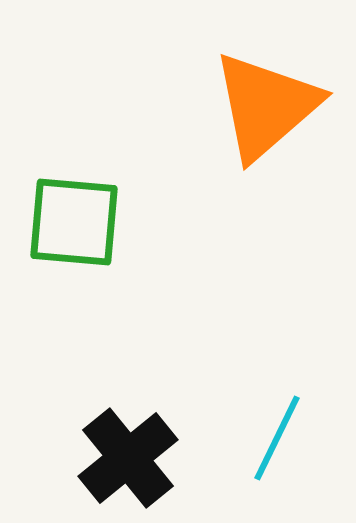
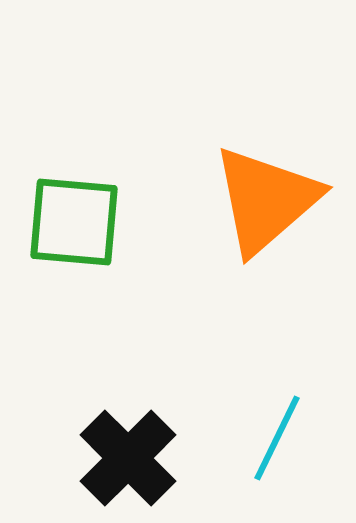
orange triangle: moved 94 px down
black cross: rotated 6 degrees counterclockwise
